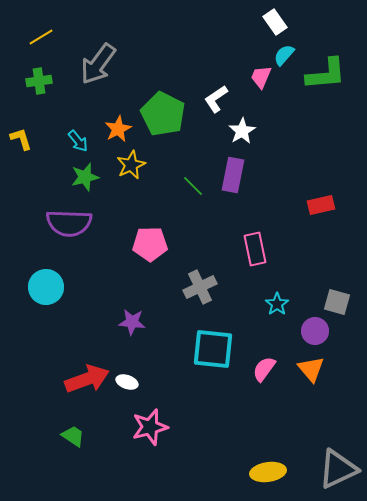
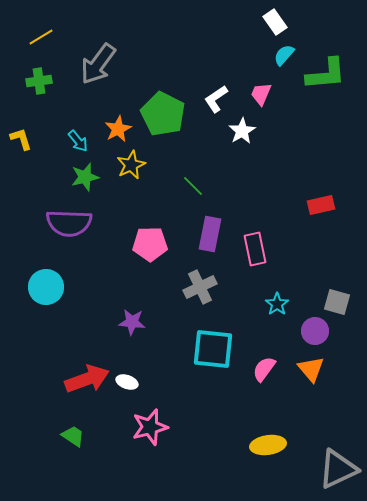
pink trapezoid: moved 17 px down
purple rectangle: moved 23 px left, 59 px down
yellow ellipse: moved 27 px up
